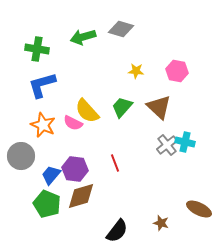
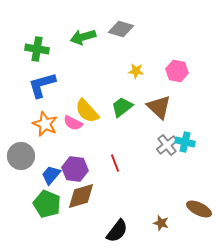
green trapezoid: rotated 10 degrees clockwise
orange star: moved 2 px right, 1 px up
